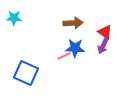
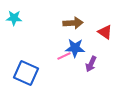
purple arrow: moved 12 px left, 18 px down
